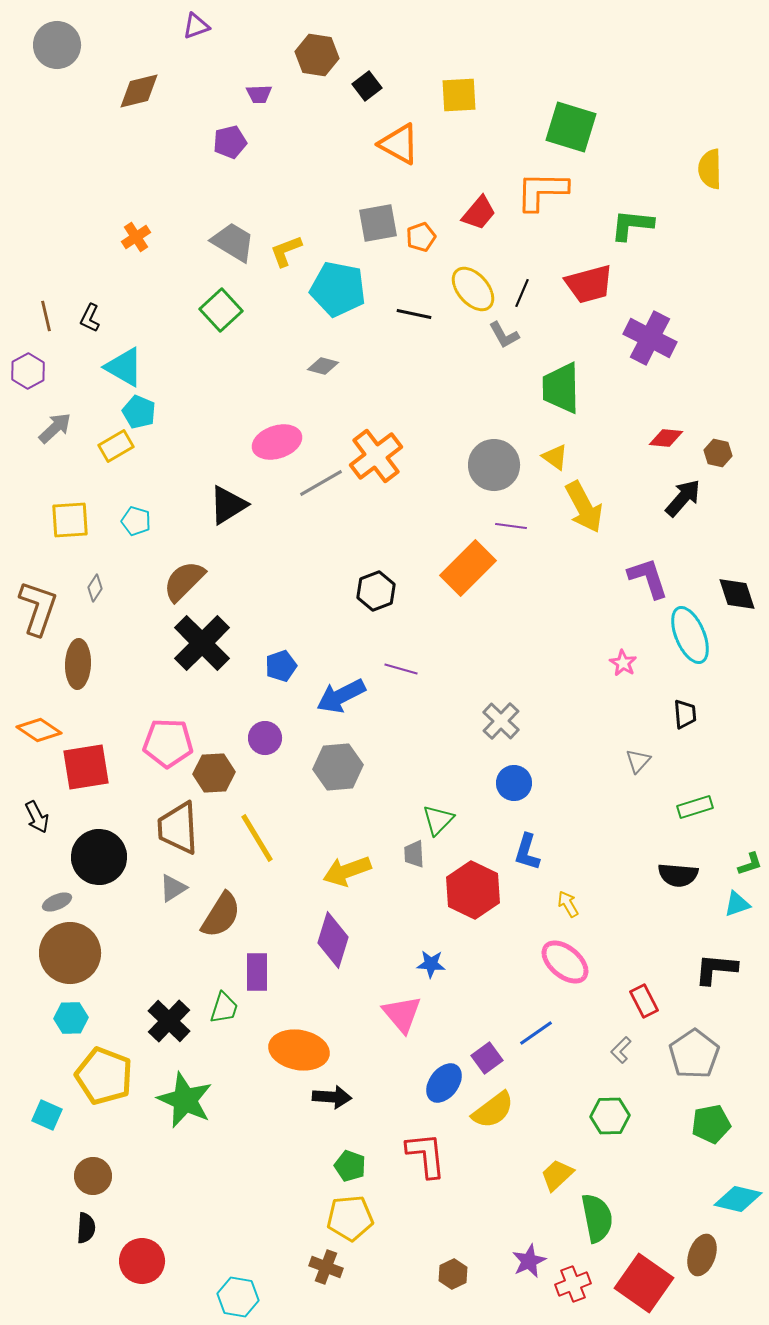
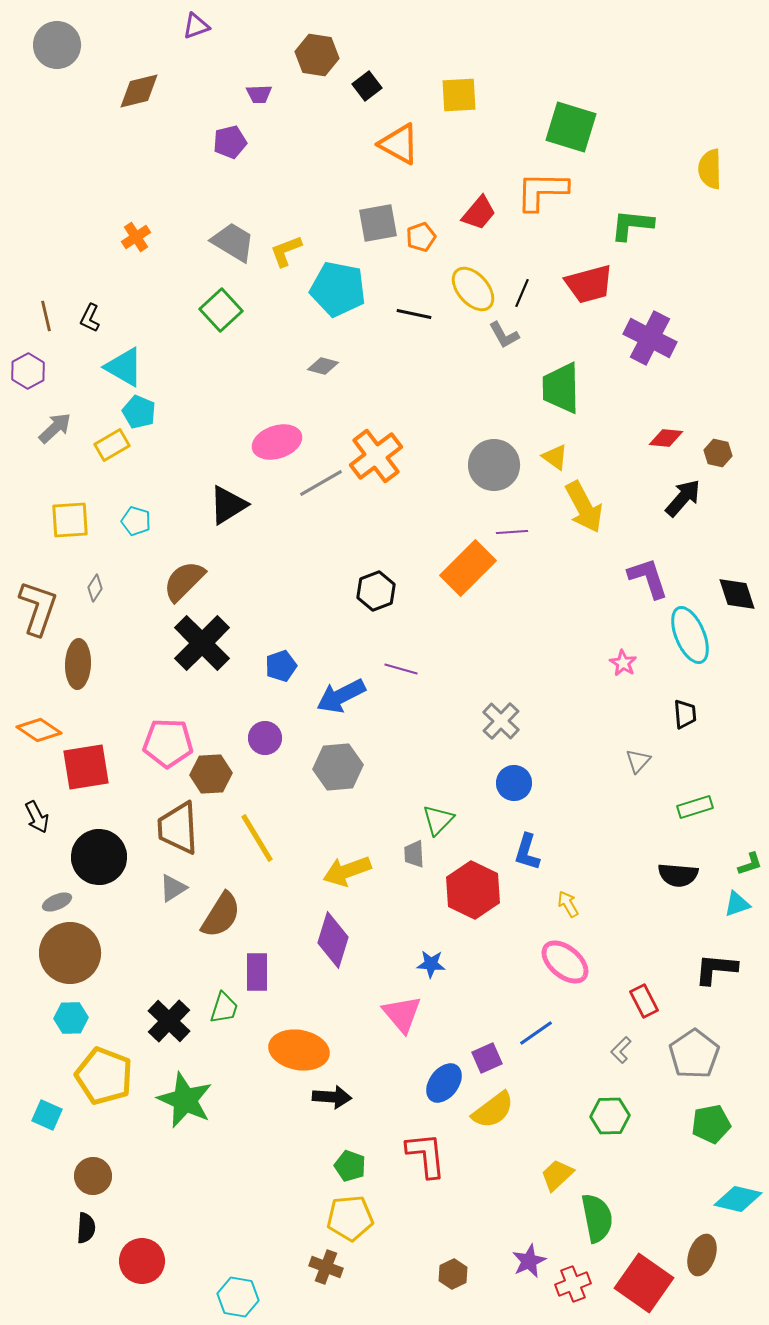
yellow rectangle at (116, 446): moved 4 px left, 1 px up
purple line at (511, 526): moved 1 px right, 6 px down; rotated 12 degrees counterclockwise
brown hexagon at (214, 773): moved 3 px left, 1 px down
purple square at (487, 1058): rotated 12 degrees clockwise
